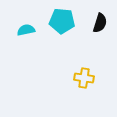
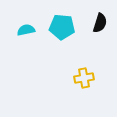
cyan pentagon: moved 6 px down
yellow cross: rotated 18 degrees counterclockwise
